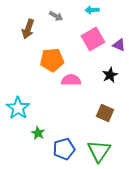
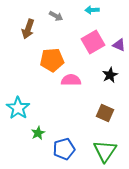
pink square: moved 3 px down
green star: rotated 16 degrees clockwise
green triangle: moved 6 px right
